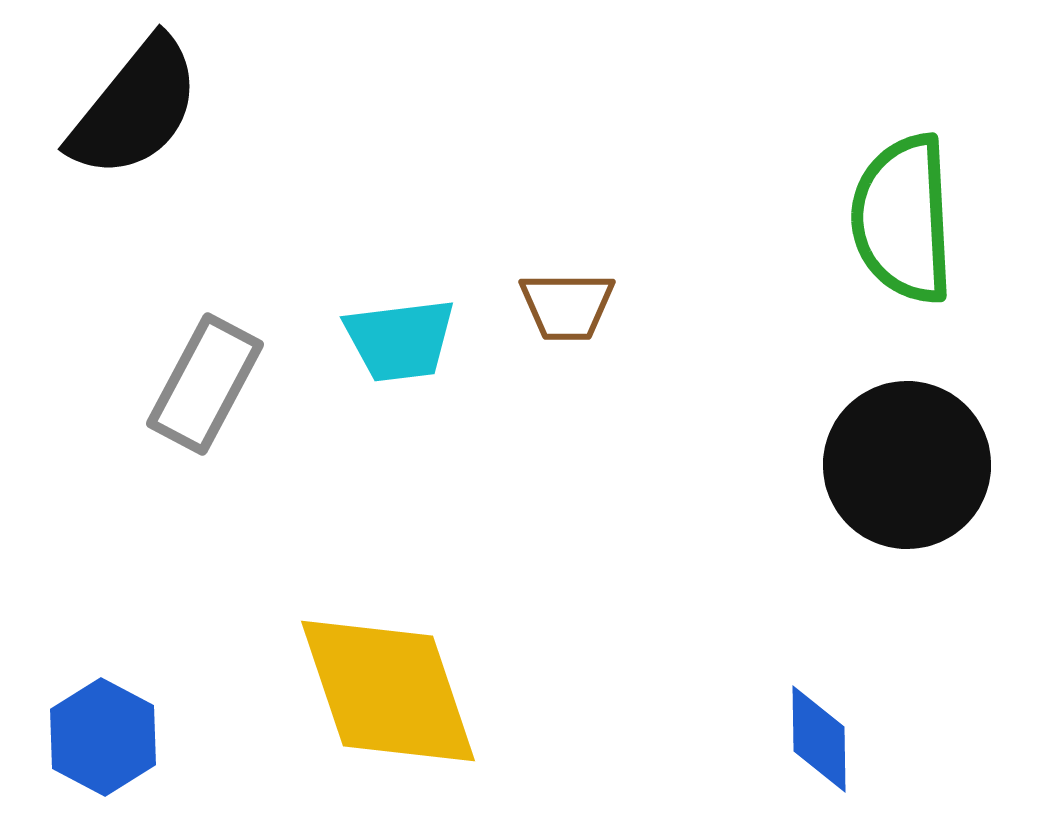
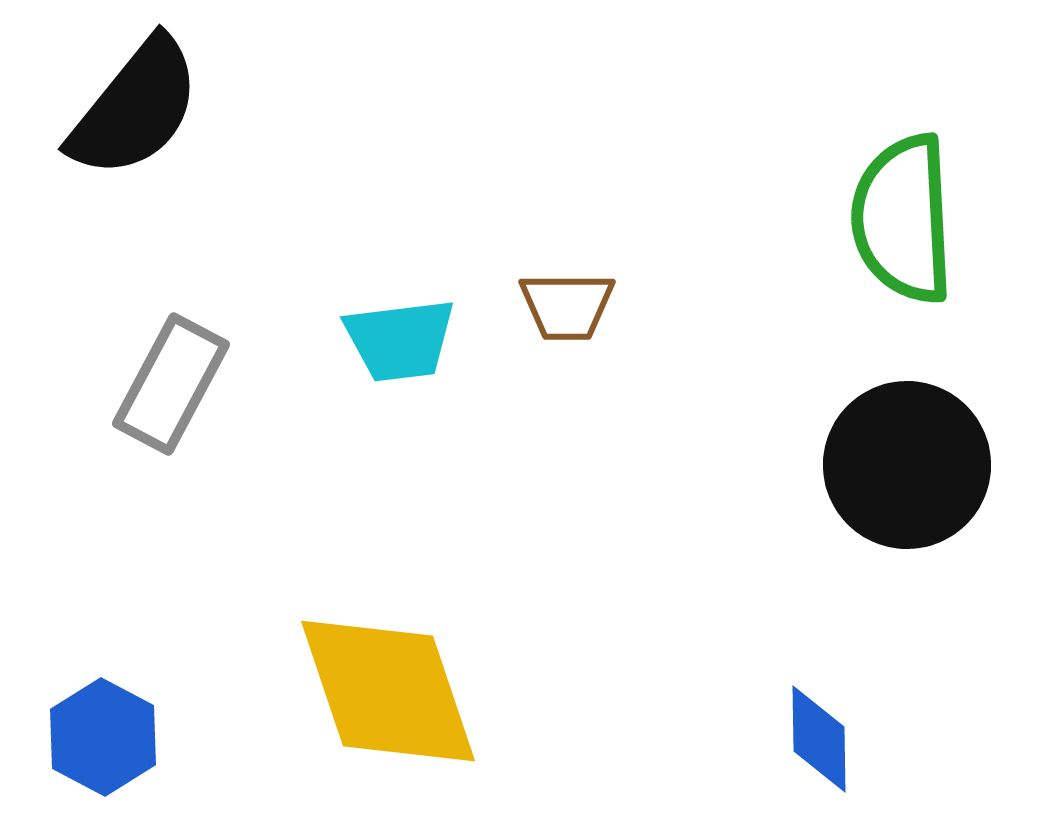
gray rectangle: moved 34 px left
